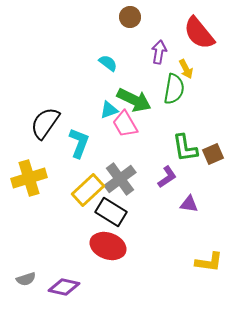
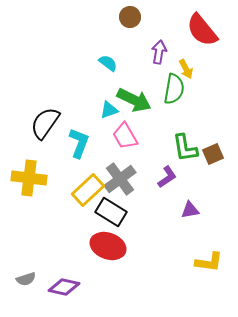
red semicircle: moved 3 px right, 3 px up
pink trapezoid: moved 12 px down
yellow cross: rotated 24 degrees clockwise
purple triangle: moved 1 px right, 6 px down; rotated 18 degrees counterclockwise
